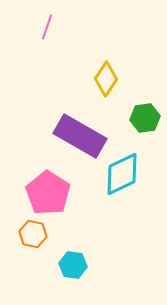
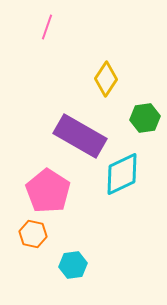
pink pentagon: moved 2 px up
cyan hexagon: rotated 16 degrees counterclockwise
